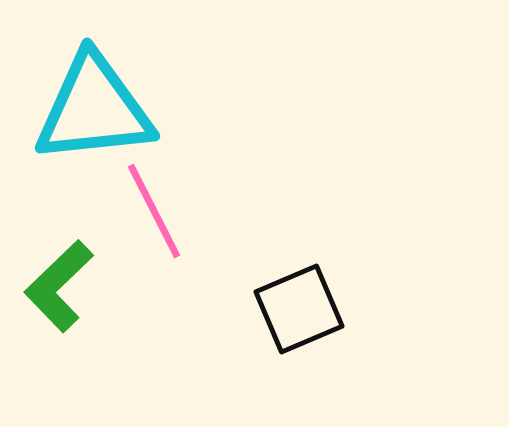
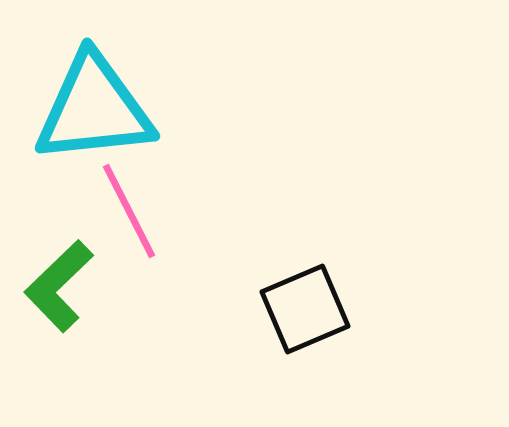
pink line: moved 25 px left
black square: moved 6 px right
